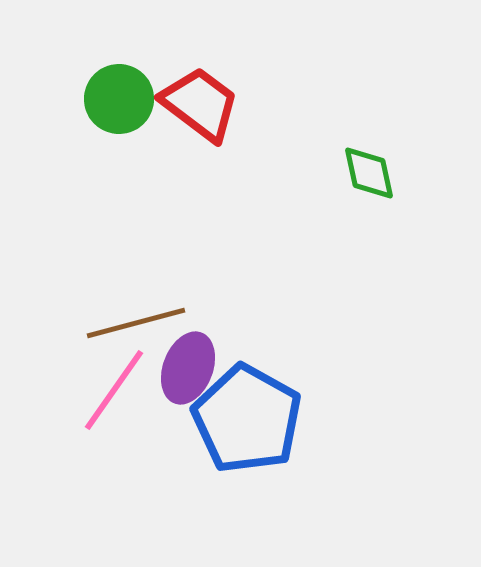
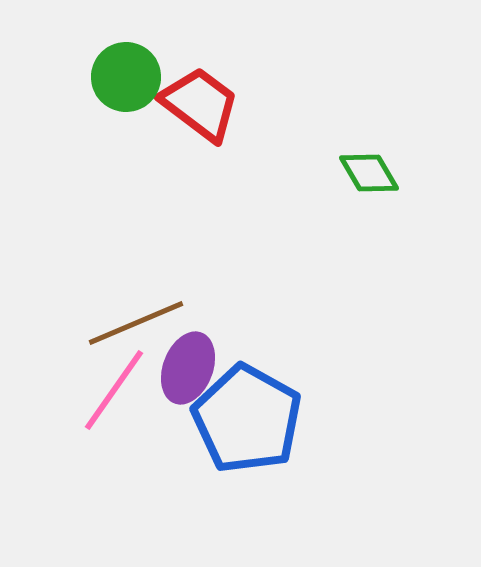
green circle: moved 7 px right, 22 px up
green diamond: rotated 18 degrees counterclockwise
brown line: rotated 8 degrees counterclockwise
